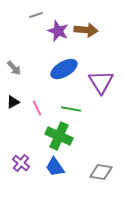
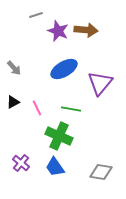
purple triangle: moved 1 px left, 1 px down; rotated 12 degrees clockwise
